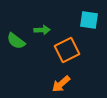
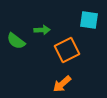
orange arrow: moved 1 px right
